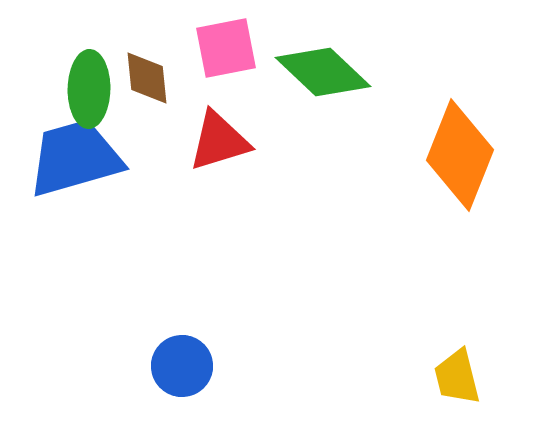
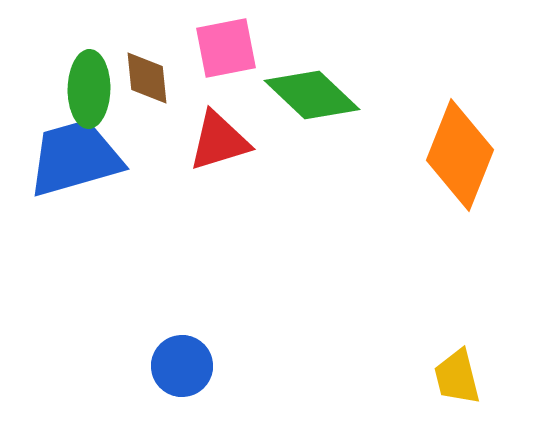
green diamond: moved 11 px left, 23 px down
